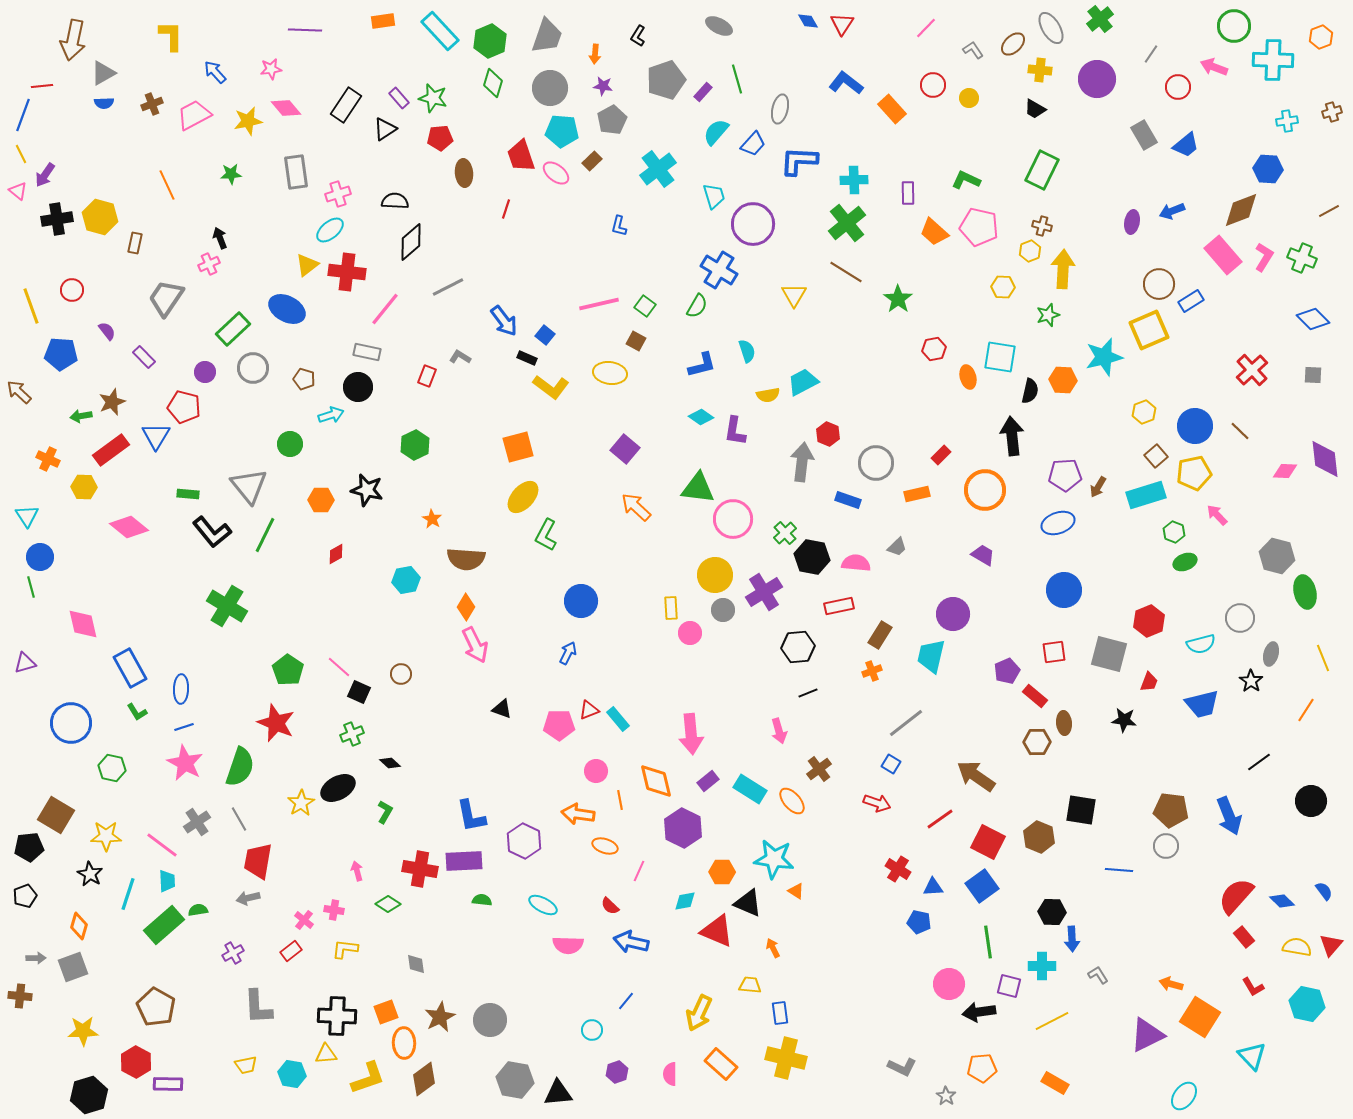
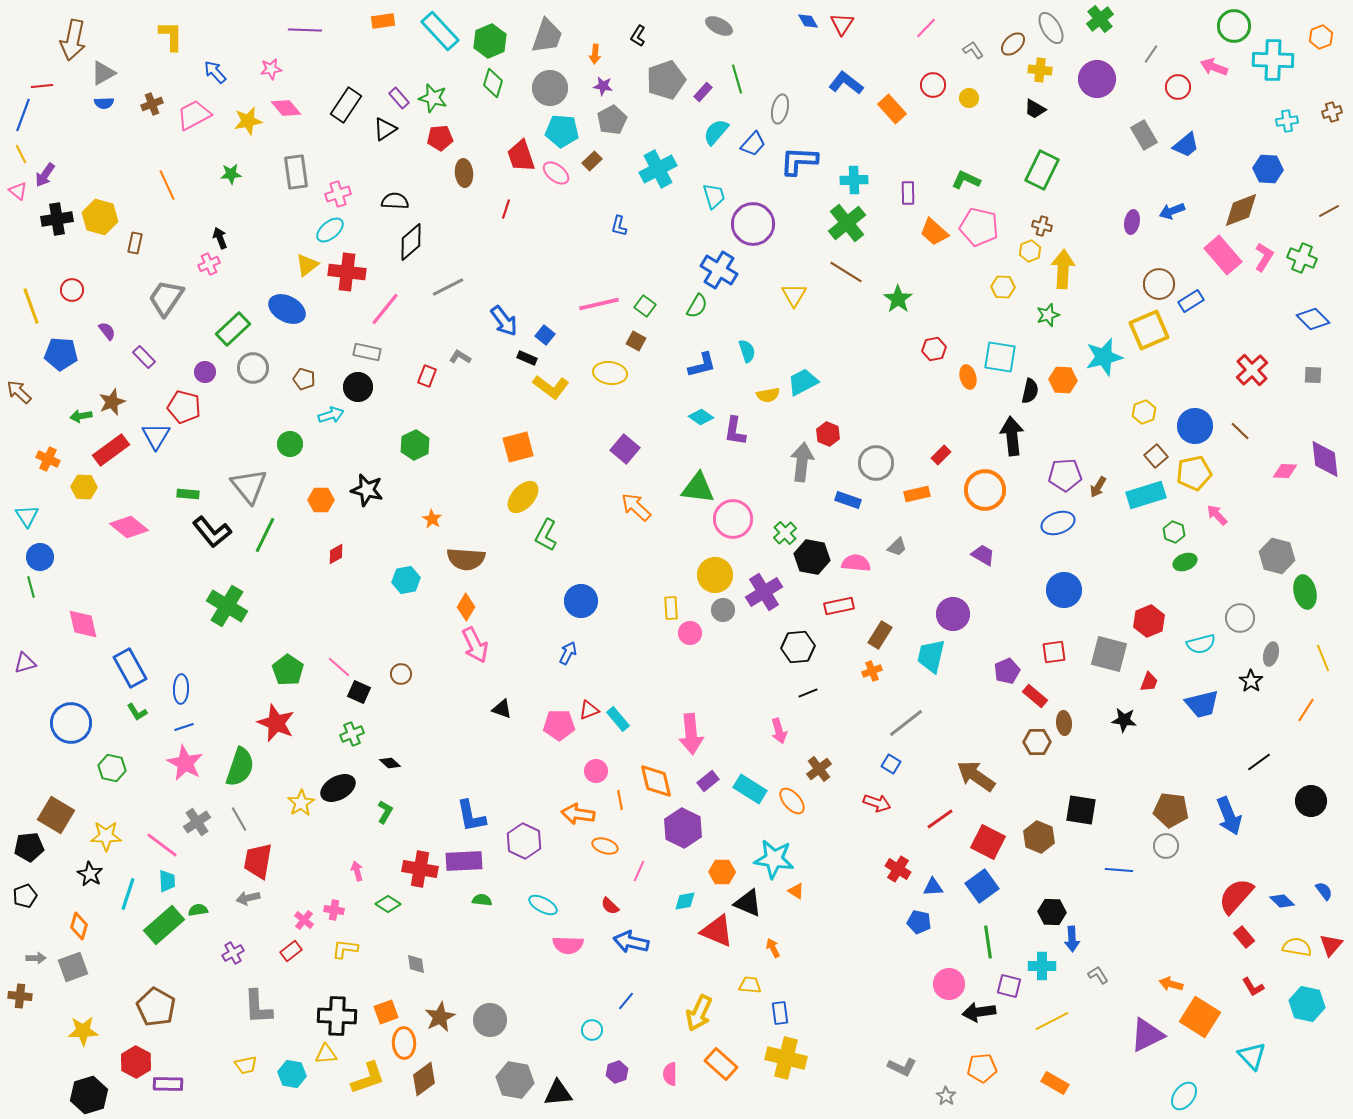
cyan cross at (658, 169): rotated 9 degrees clockwise
